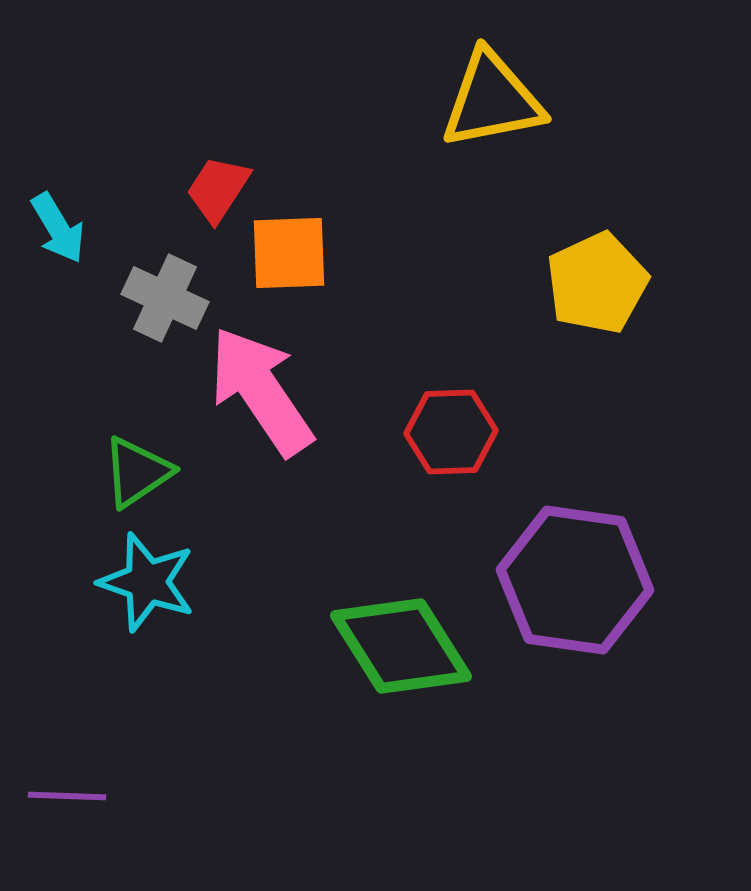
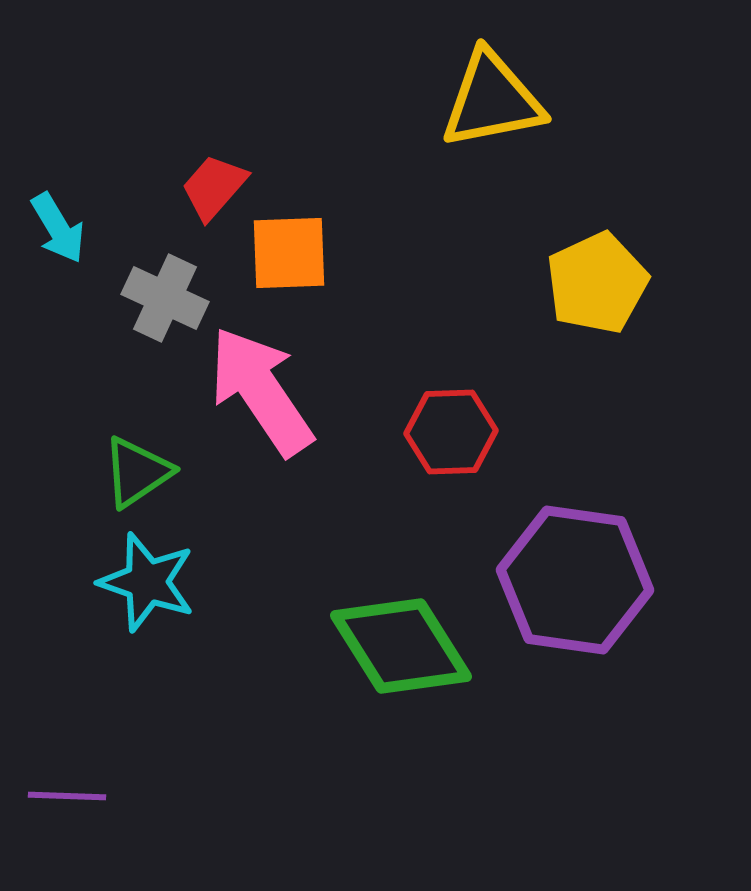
red trapezoid: moved 4 px left, 2 px up; rotated 8 degrees clockwise
